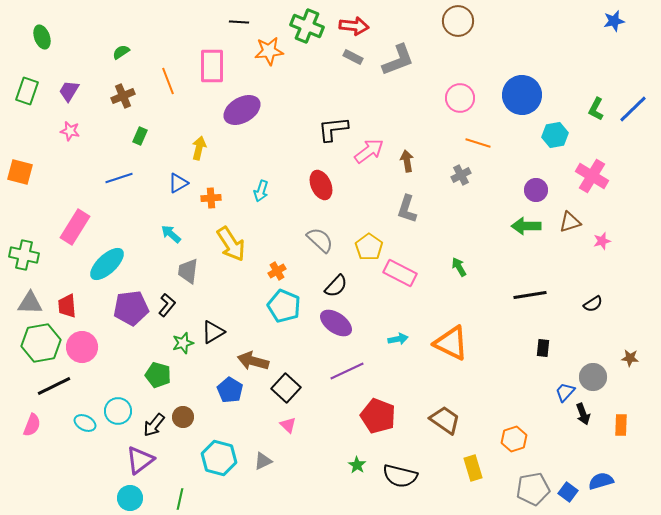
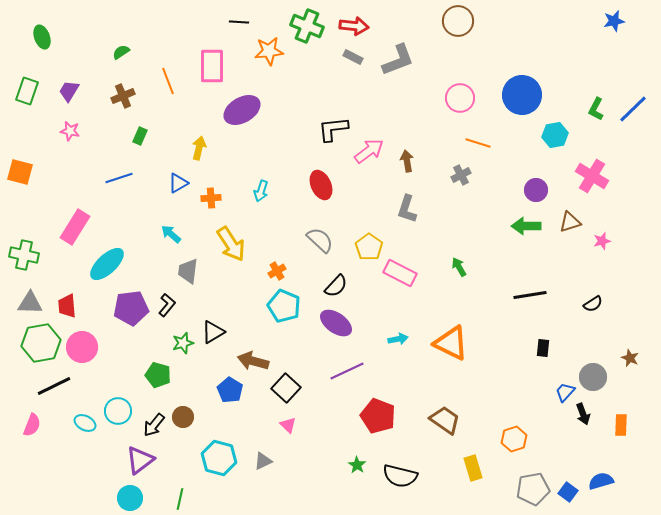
brown star at (630, 358): rotated 18 degrees clockwise
